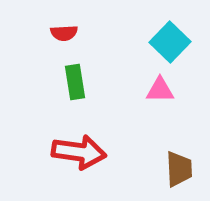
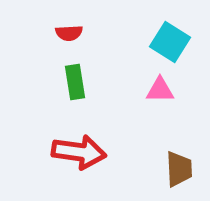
red semicircle: moved 5 px right
cyan square: rotated 12 degrees counterclockwise
